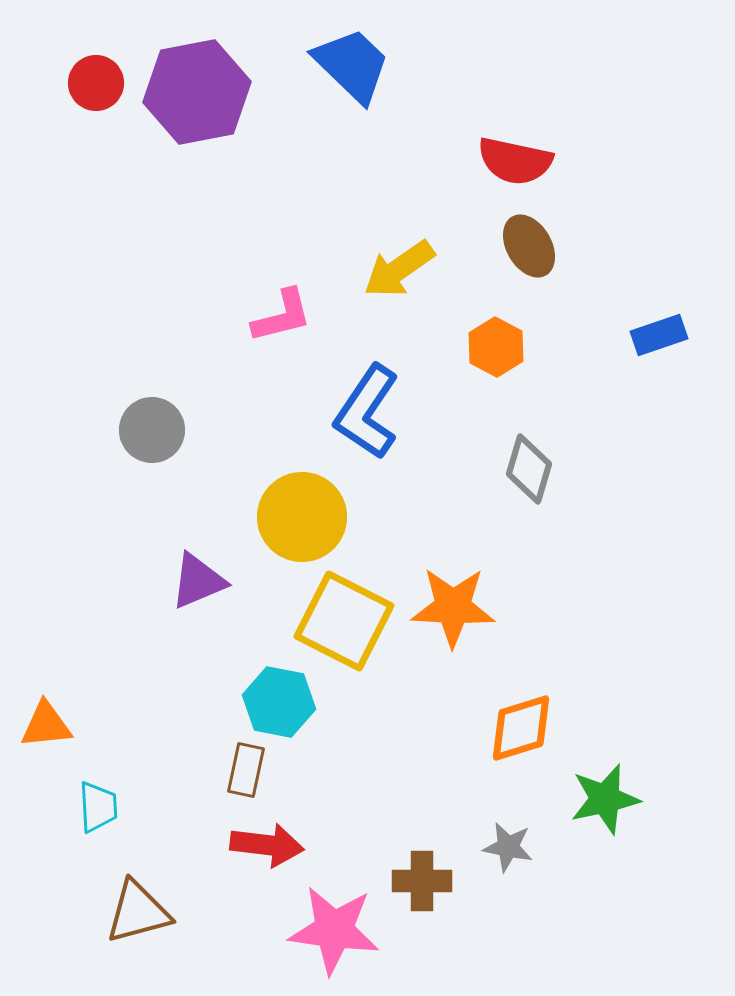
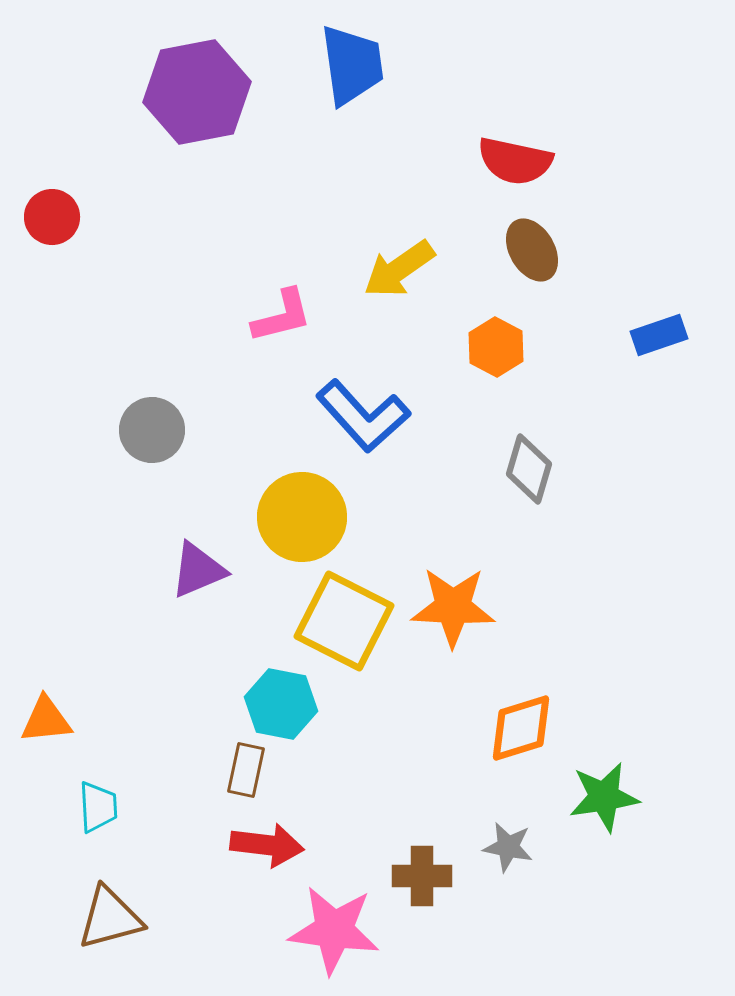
blue trapezoid: rotated 38 degrees clockwise
red circle: moved 44 px left, 134 px down
brown ellipse: moved 3 px right, 4 px down
blue L-shape: moved 4 px left, 4 px down; rotated 76 degrees counterclockwise
purple triangle: moved 11 px up
cyan hexagon: moved 2 px right, 2 px down
orange triangle: moved 5 px up
green star: moved 1 px left, 2 px up; rotated 4 degrees clockwise
brown cross: moved 5 px up
brown triangle: moved 28 px left, 6 px down
